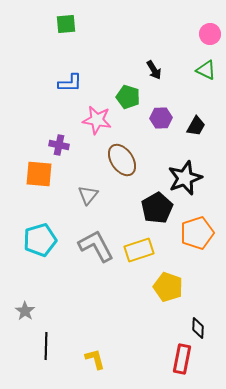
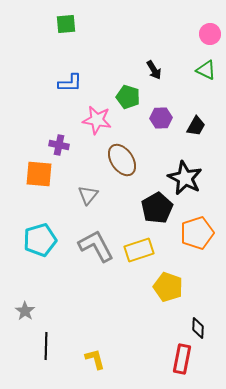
black star: rotated 24 degrees counterclockwise
